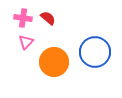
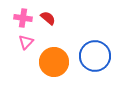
blue circle: moved 4 px down
